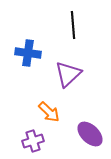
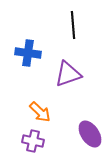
purple triangle: rotated 24 degrees clockwise
orange arrow: moved 9 px left
purple ellipse: rotated 12 degrees clockwise
purple cross: rotated 30 degrees clockwise
